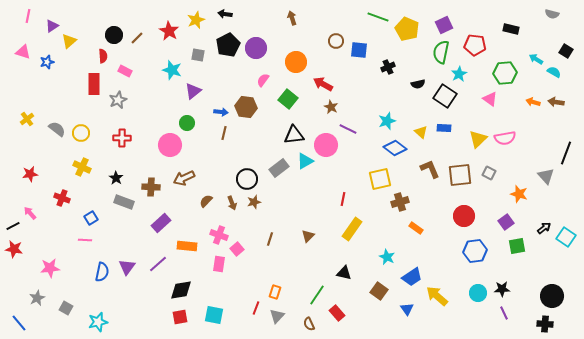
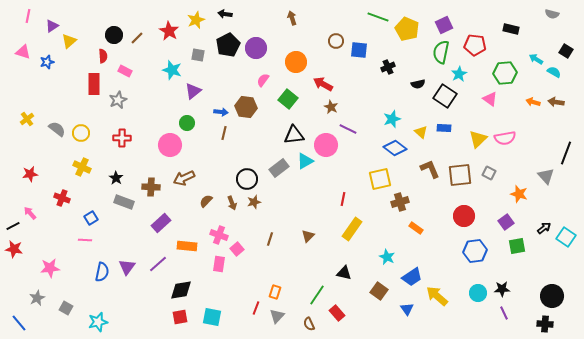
cyan star at (387, 121): moved 5 px right, 2 px up
cyan square at (214, 315): moved 2 px left, 2 px down
